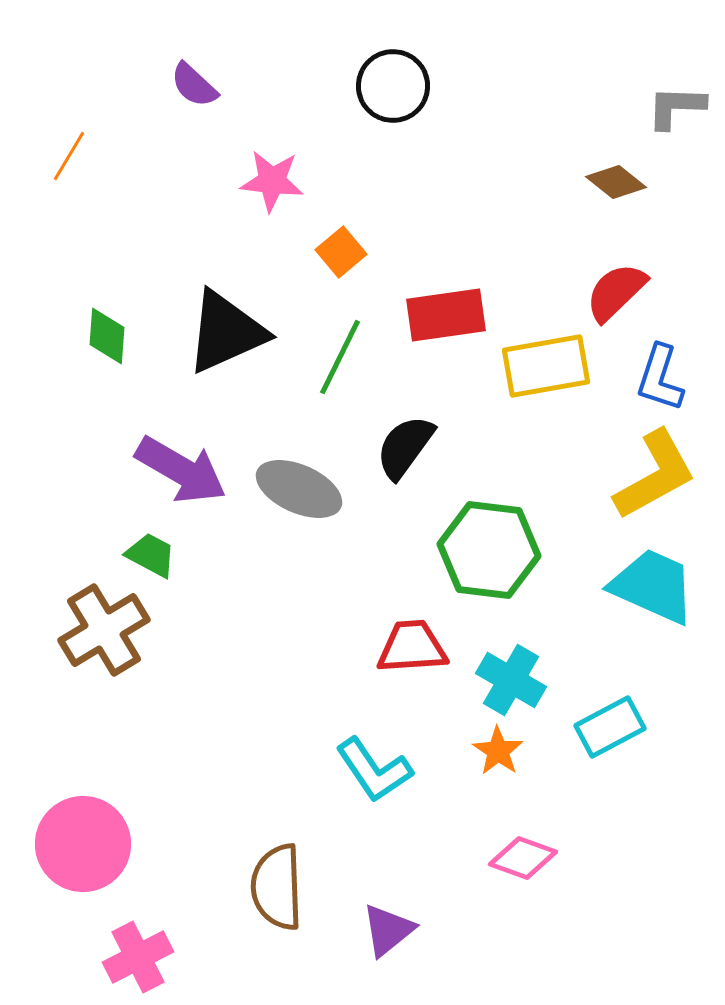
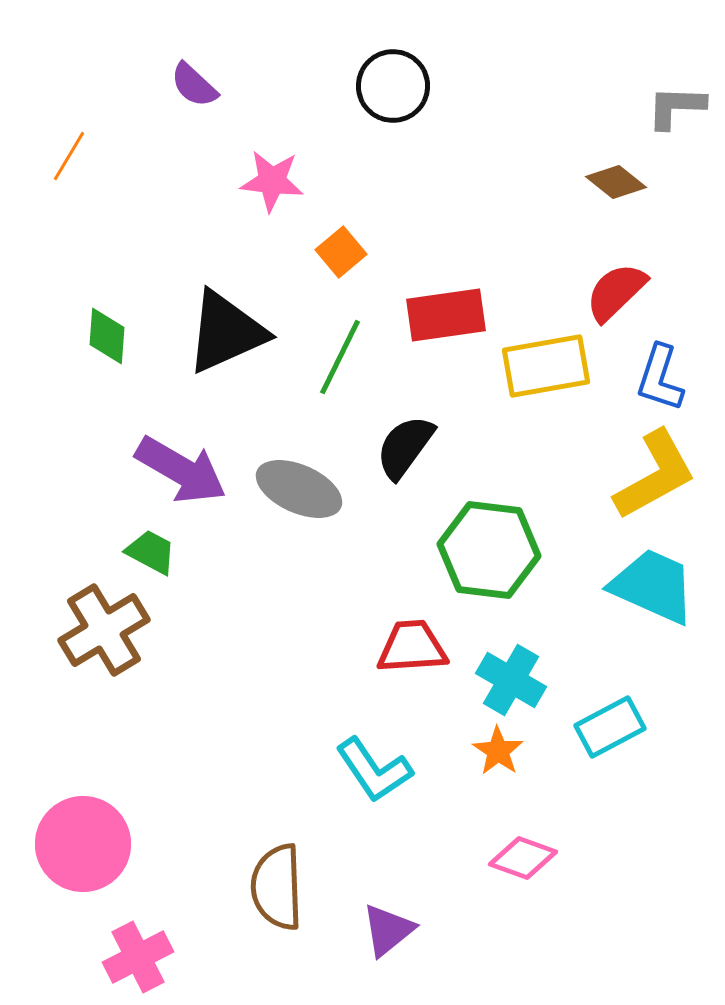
green trapezoid: moved 3 px up
